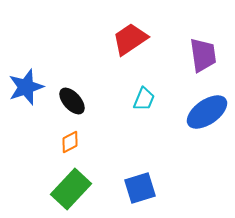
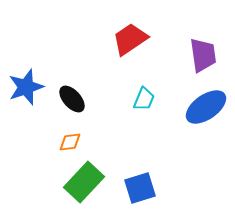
black ellipse: moved 2 px up
blue ellipse: moved 1 px left, 5 px up
orange diamond: rotated 20 degrees clockwise
green rectangle: moved 13 px right, 7 px up
